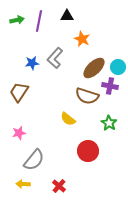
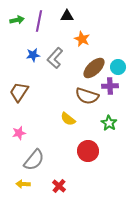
blue star: moved 1 px right, 8 px up
purple cross: rotated 14 degrees counterclockwise
